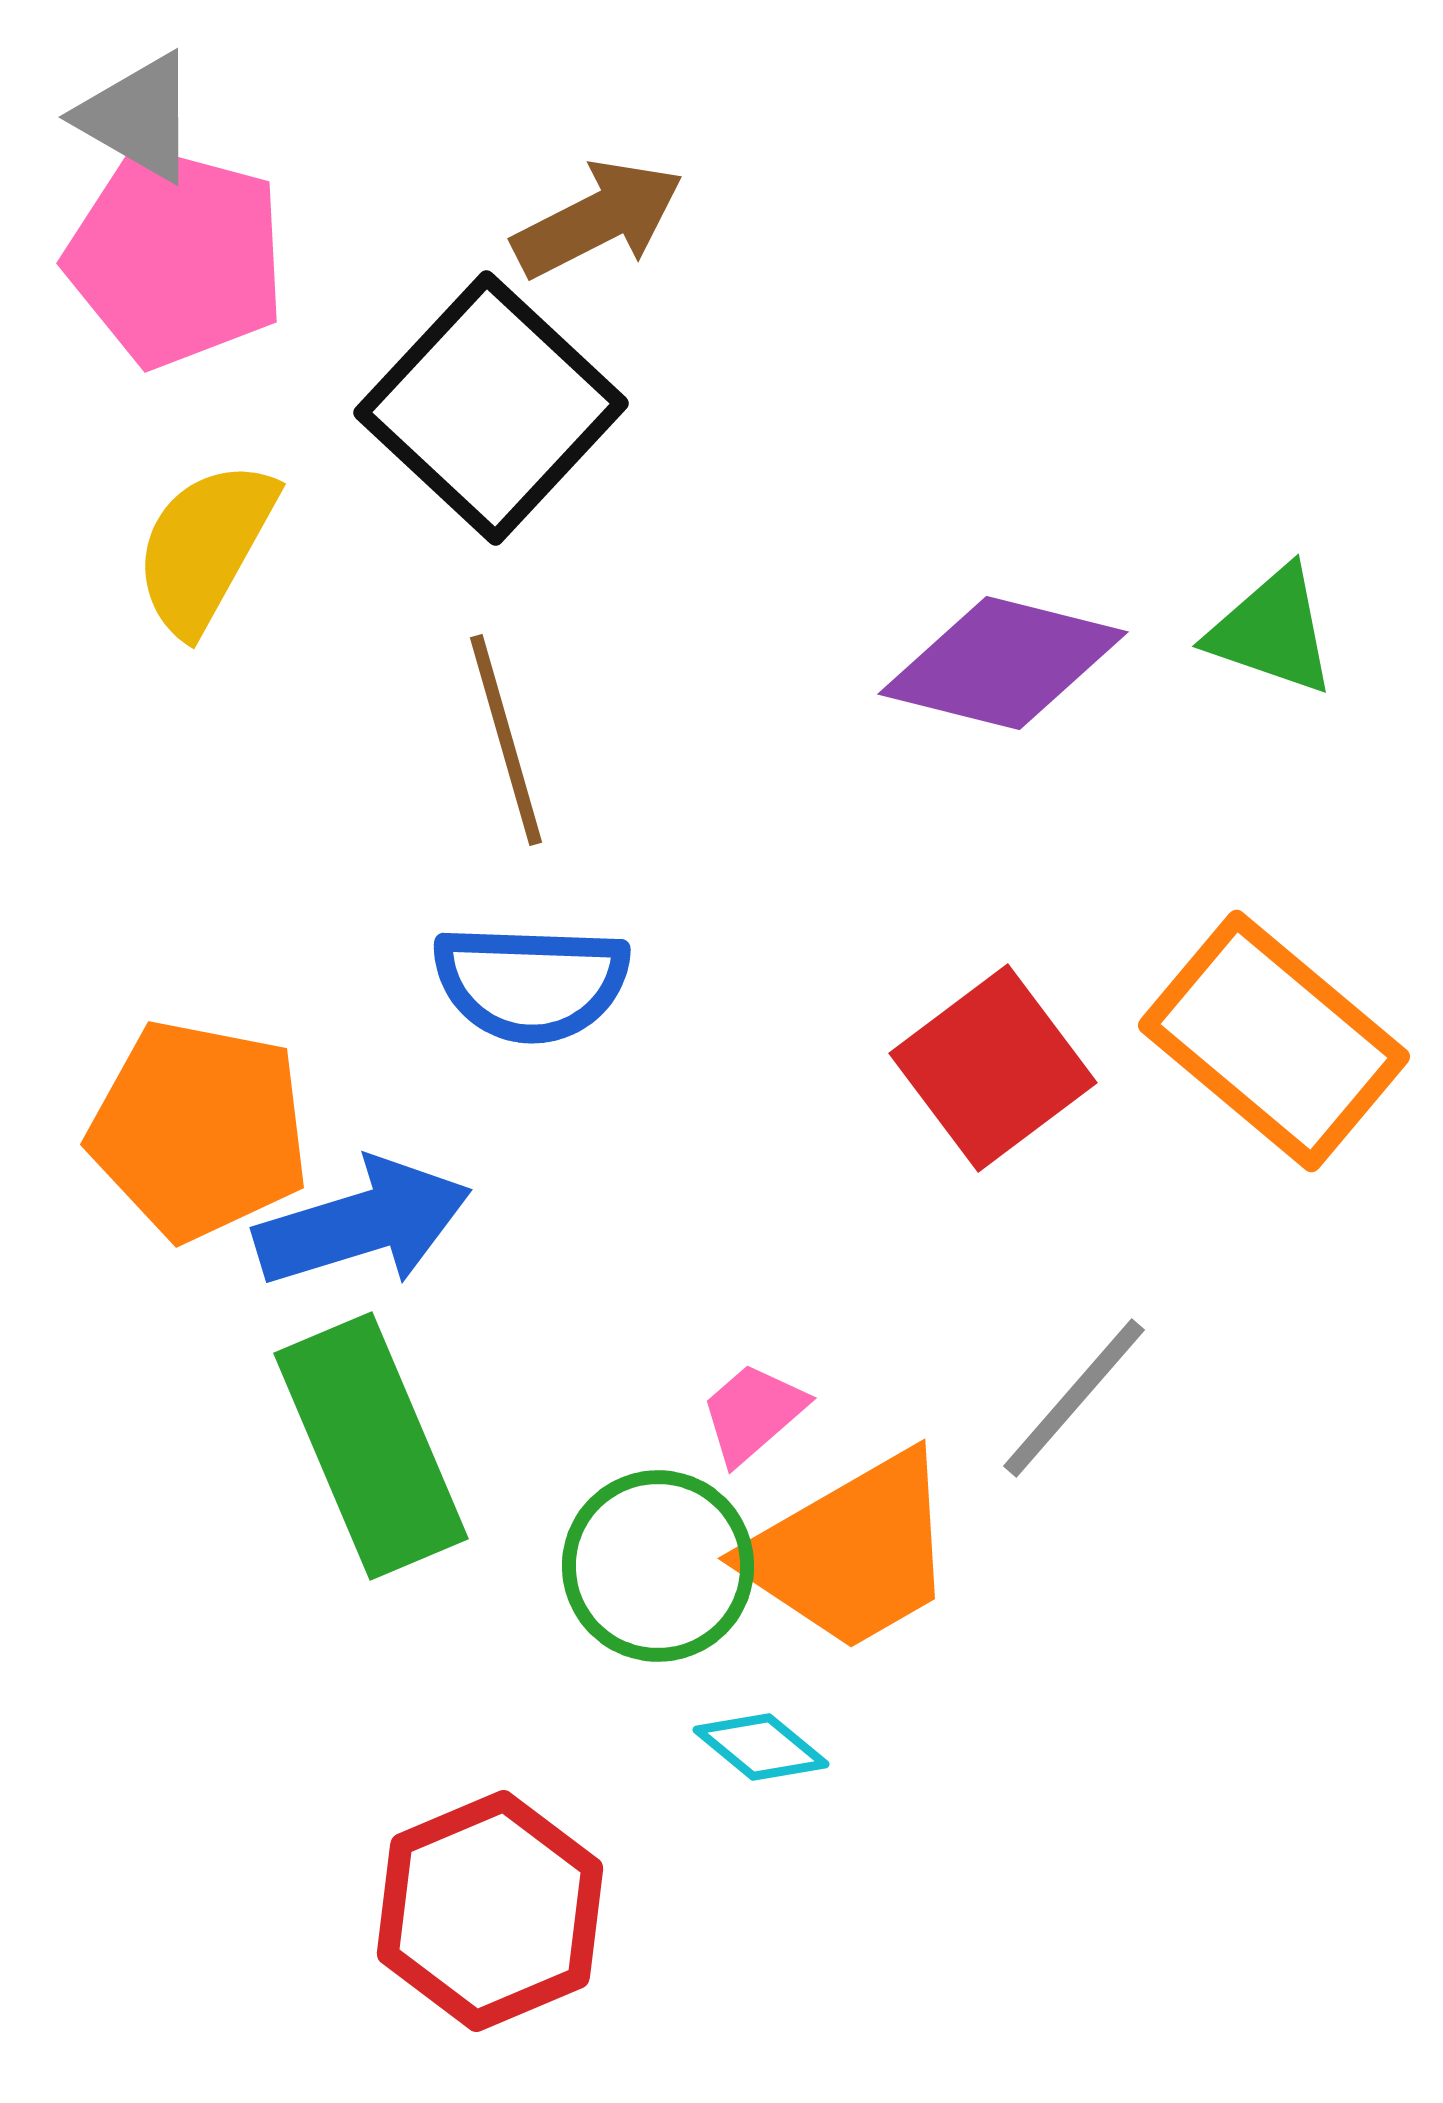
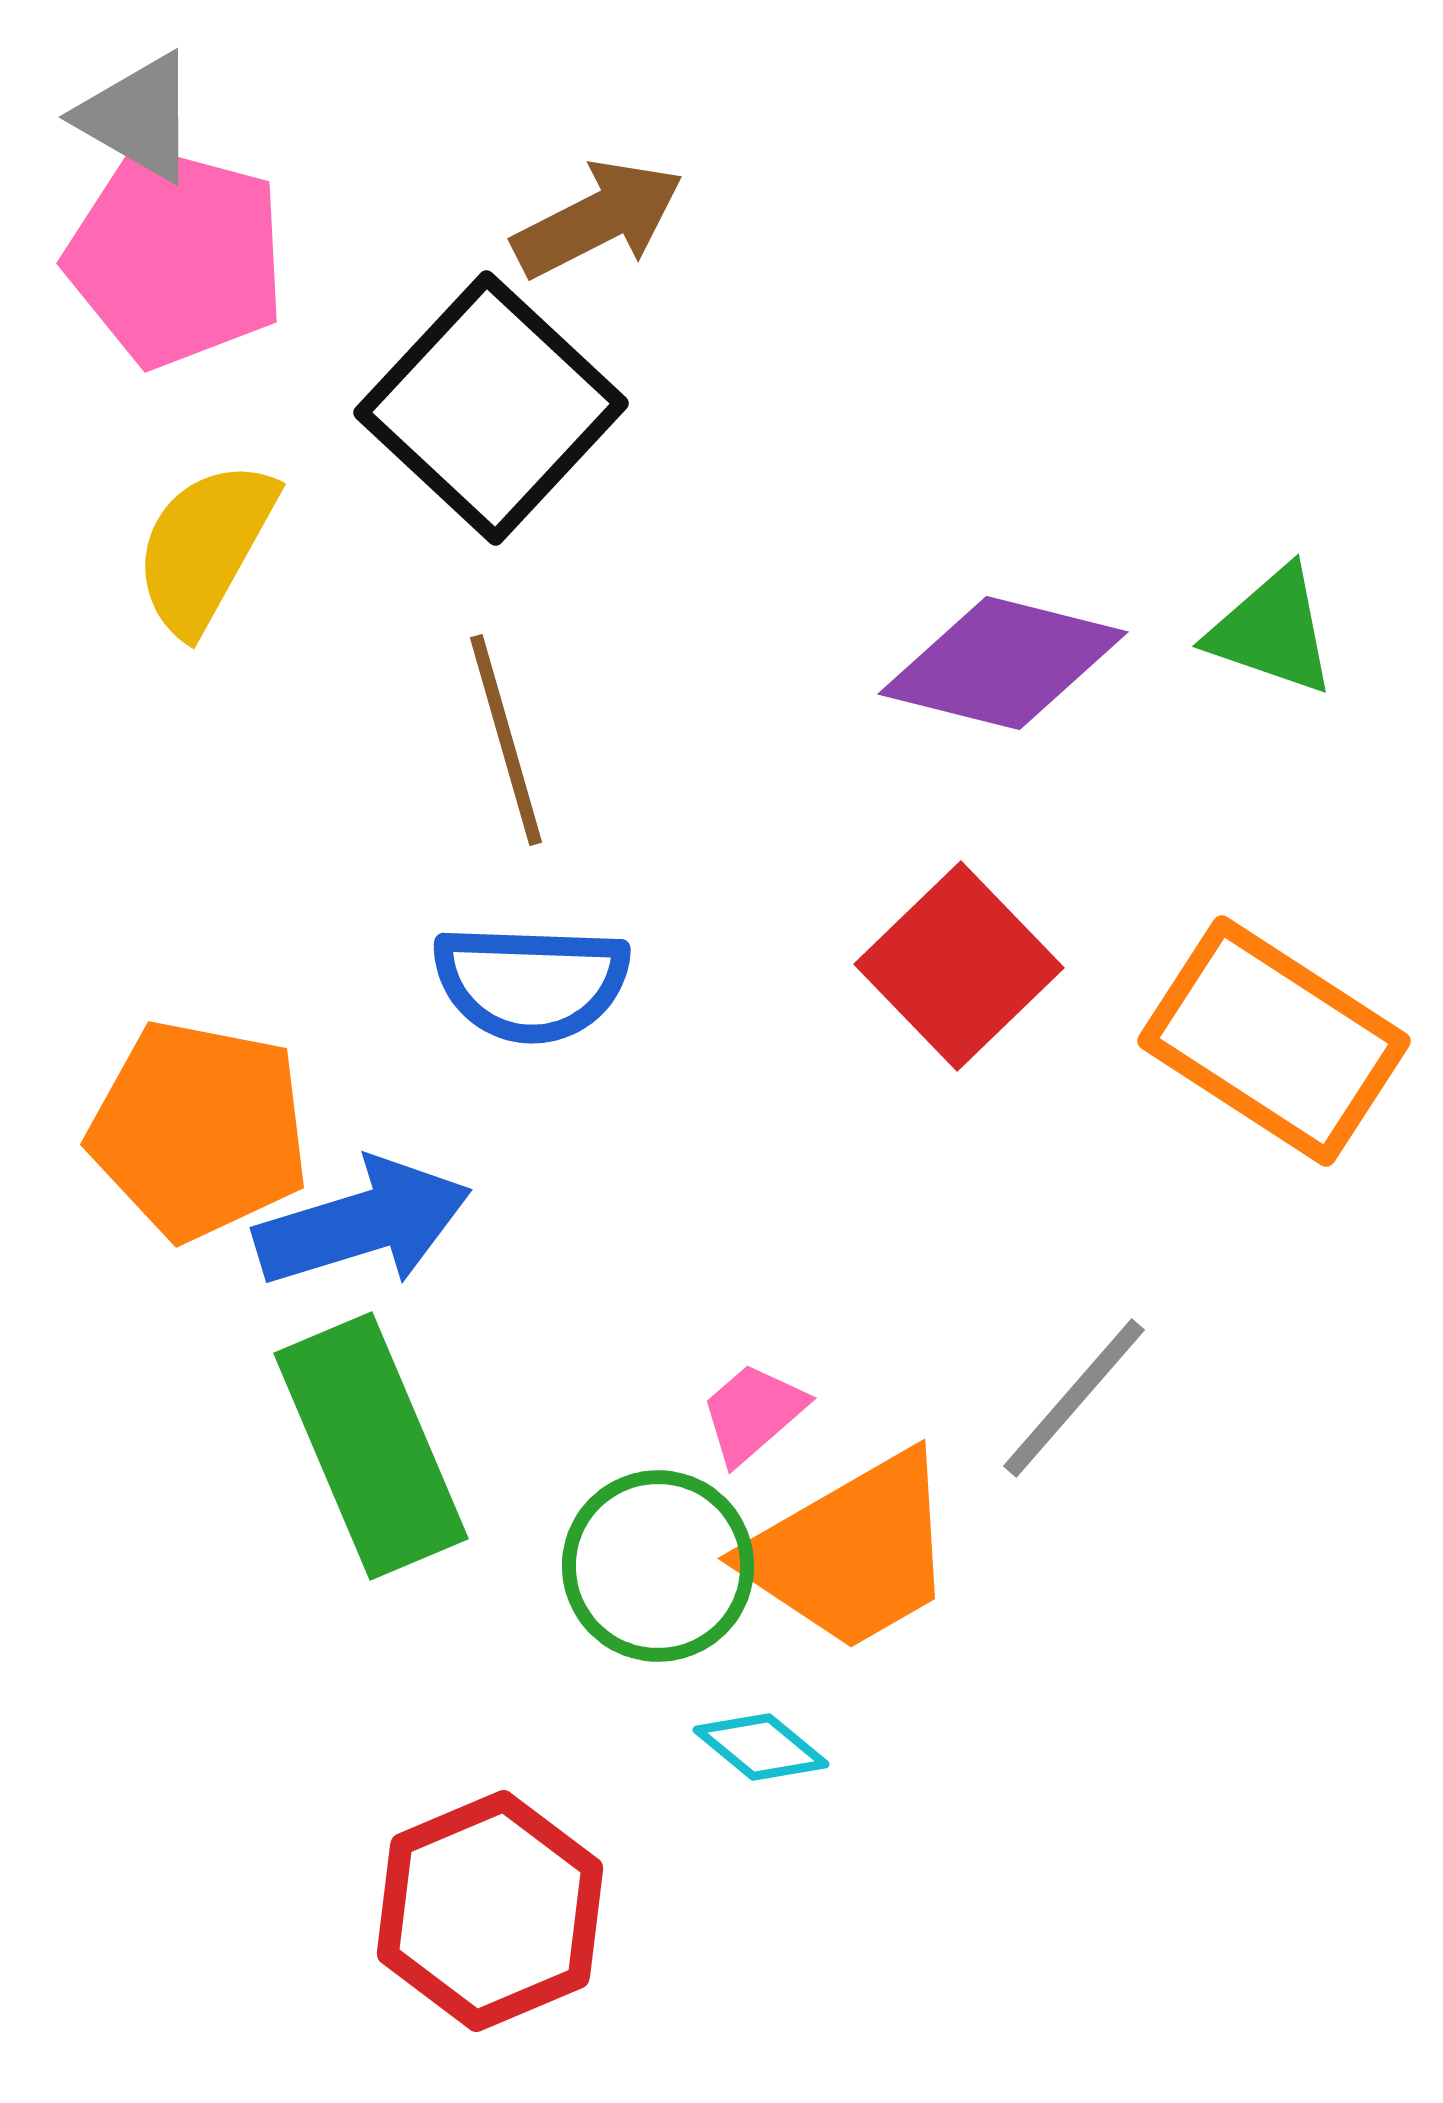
orange rectangle: rotated 7 degrees counterclockwise
red square: moved 34 px left, 102 px up; rotated 7 degrees counterclockwise
